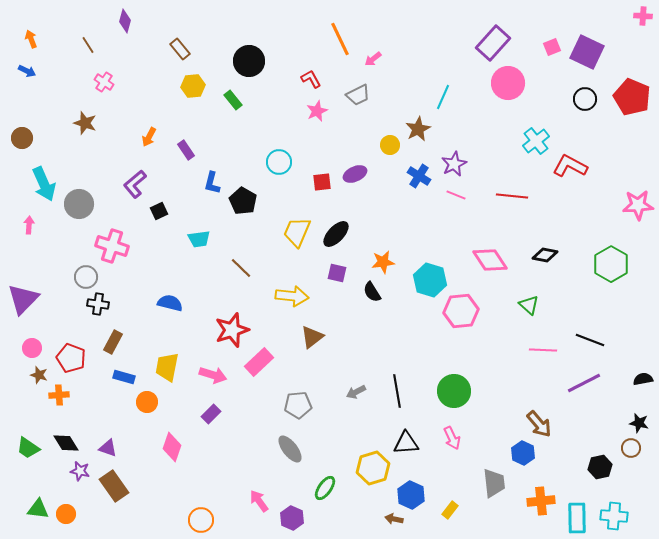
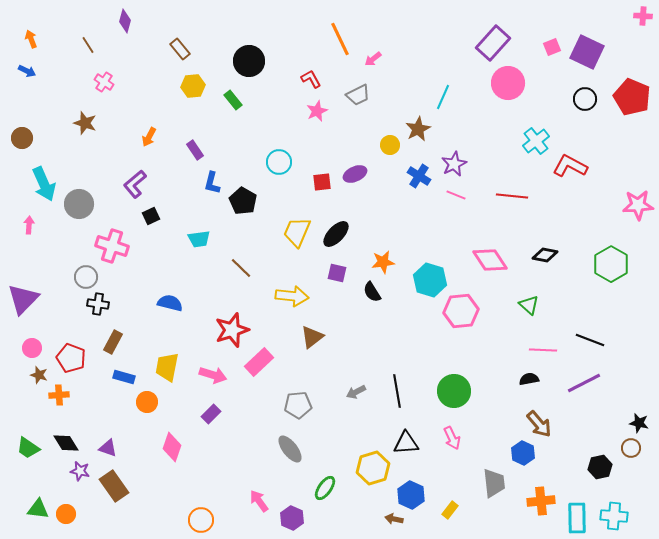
purple rectangle at (186, 150): moved 9 px right
black square at (159, 211): moved 8 px left, 5 px down
black semicircle at (643, 379): moved 114 px left
